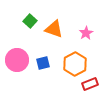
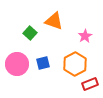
green square: moved 12 px down
orange triangle: moved 8 px up
pink star: moved 1 px left, 3 px down
pink circle: moved 4 px down
